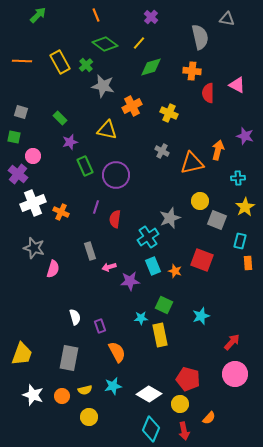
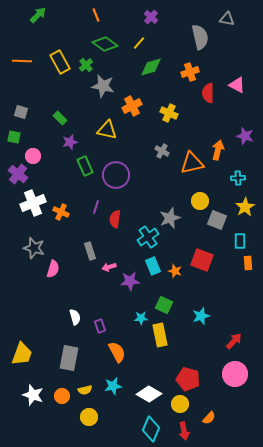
orange cross at (192, 71): moved 2 px left, 1 px down; rotated 24 degrees counterclockwise
cyan rectangle at (240, 241): rotated 14 degrees counterclockwise
red arrow at (232, 342): moved 2 px right, 1 px up
